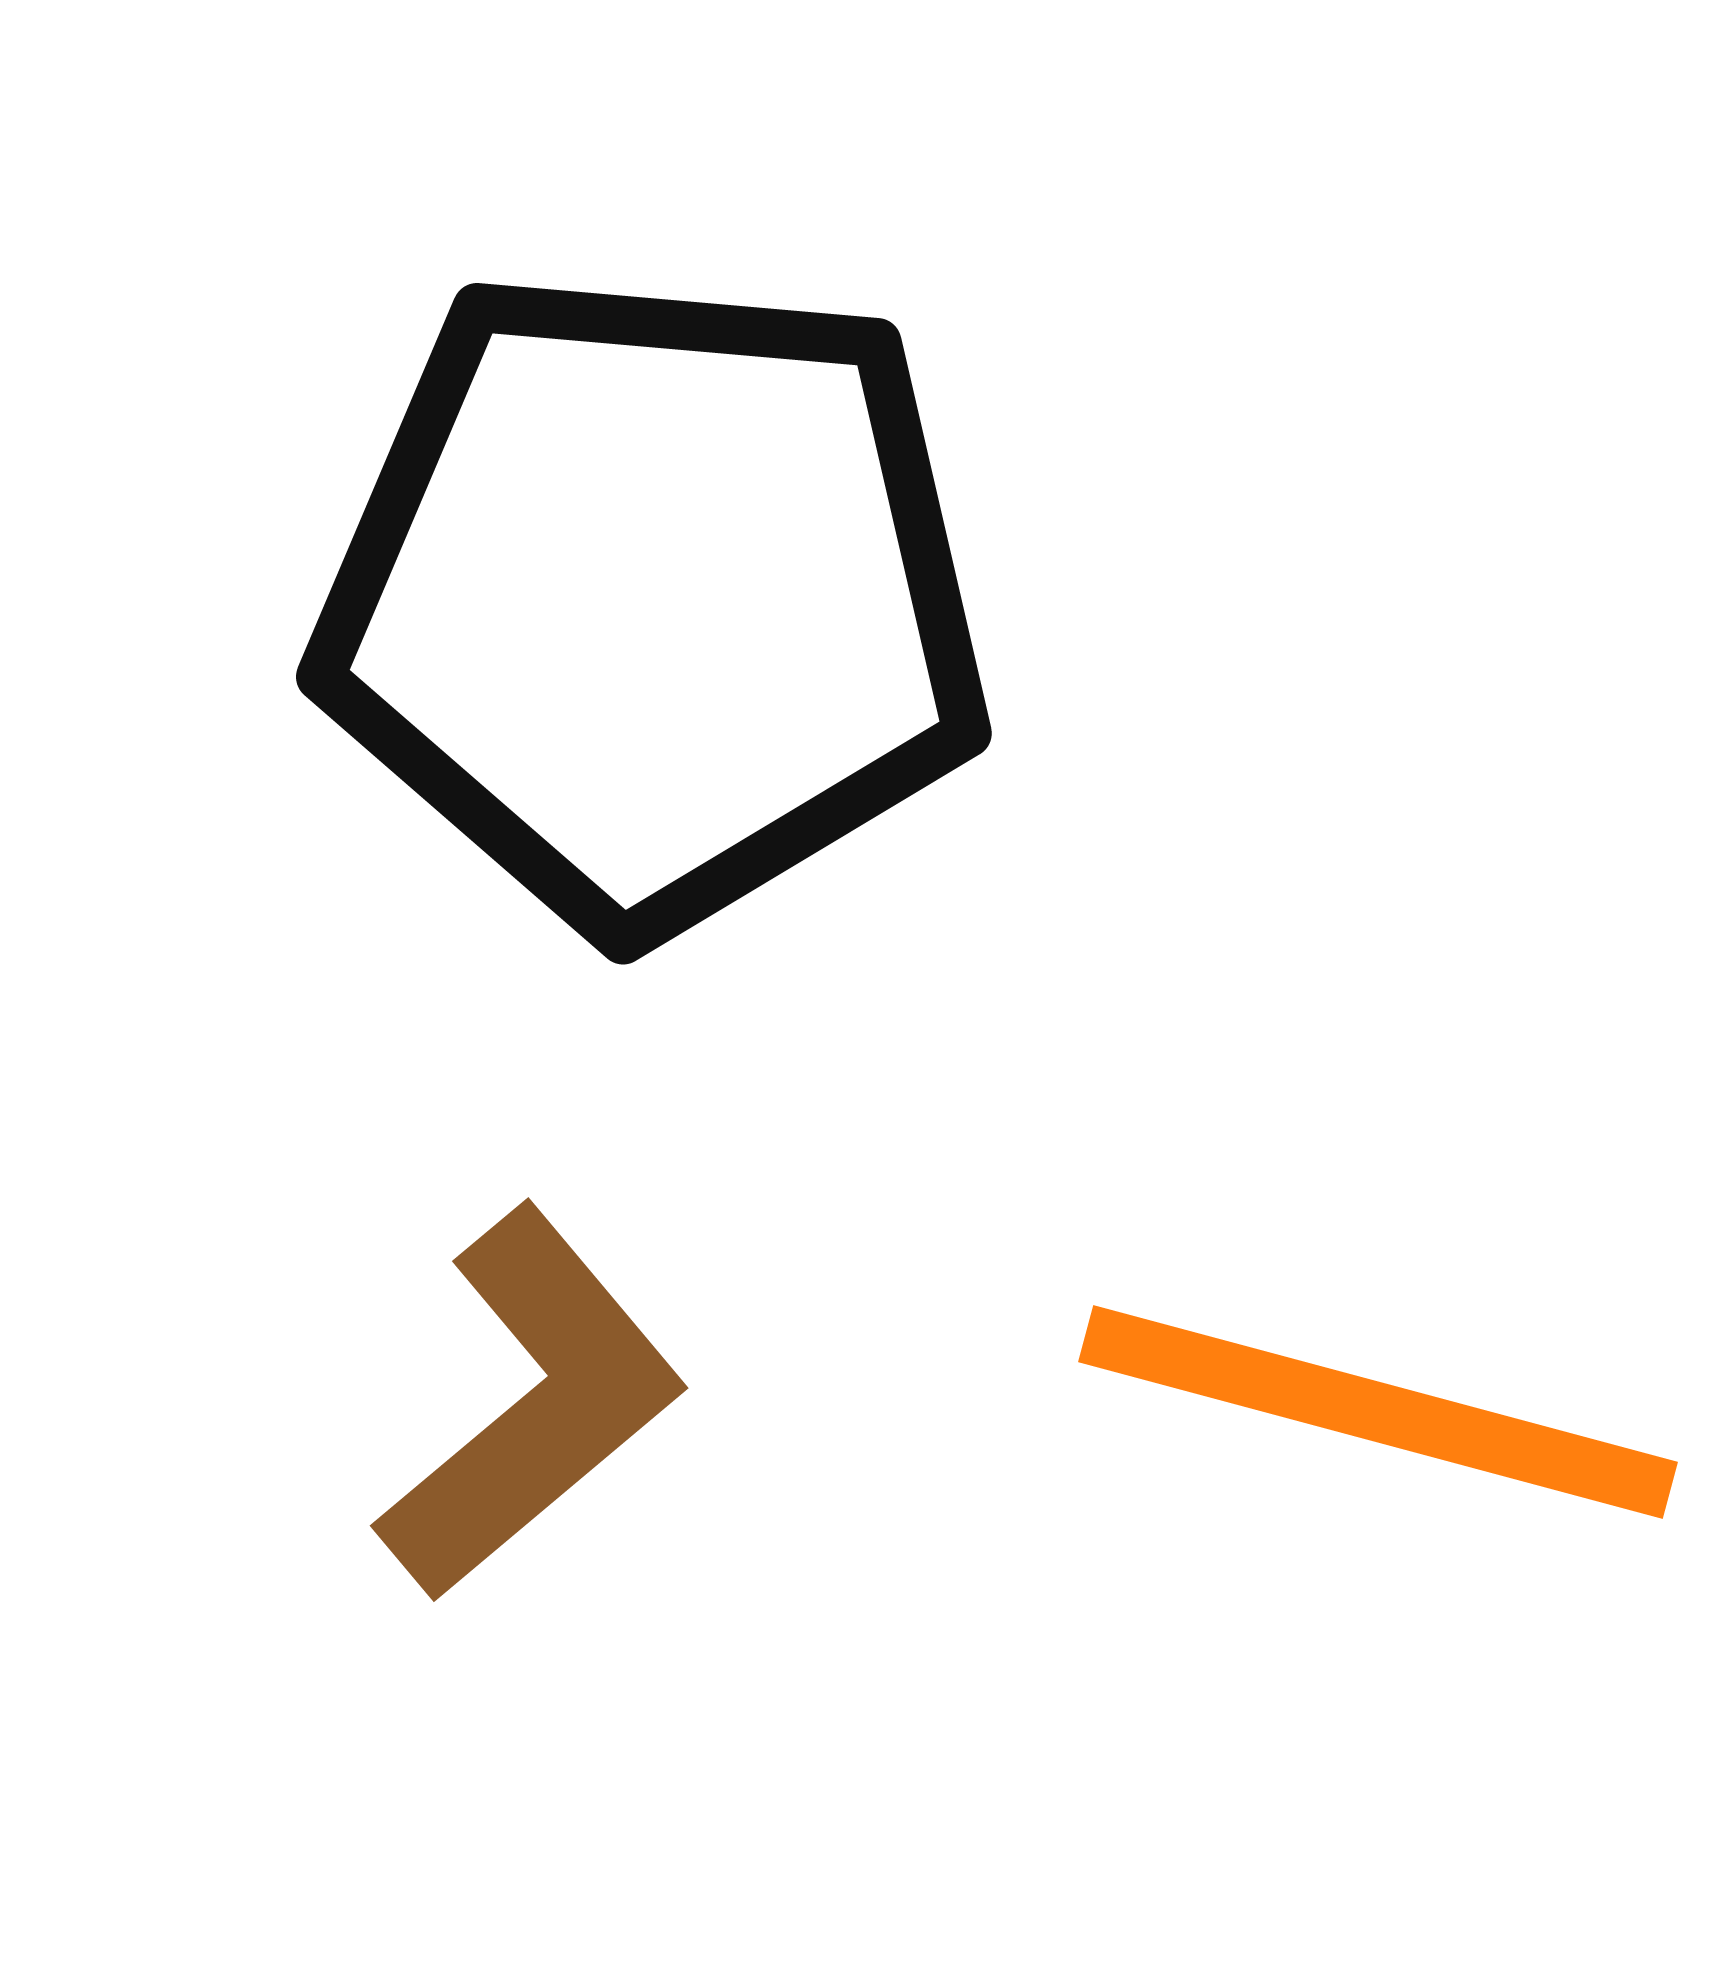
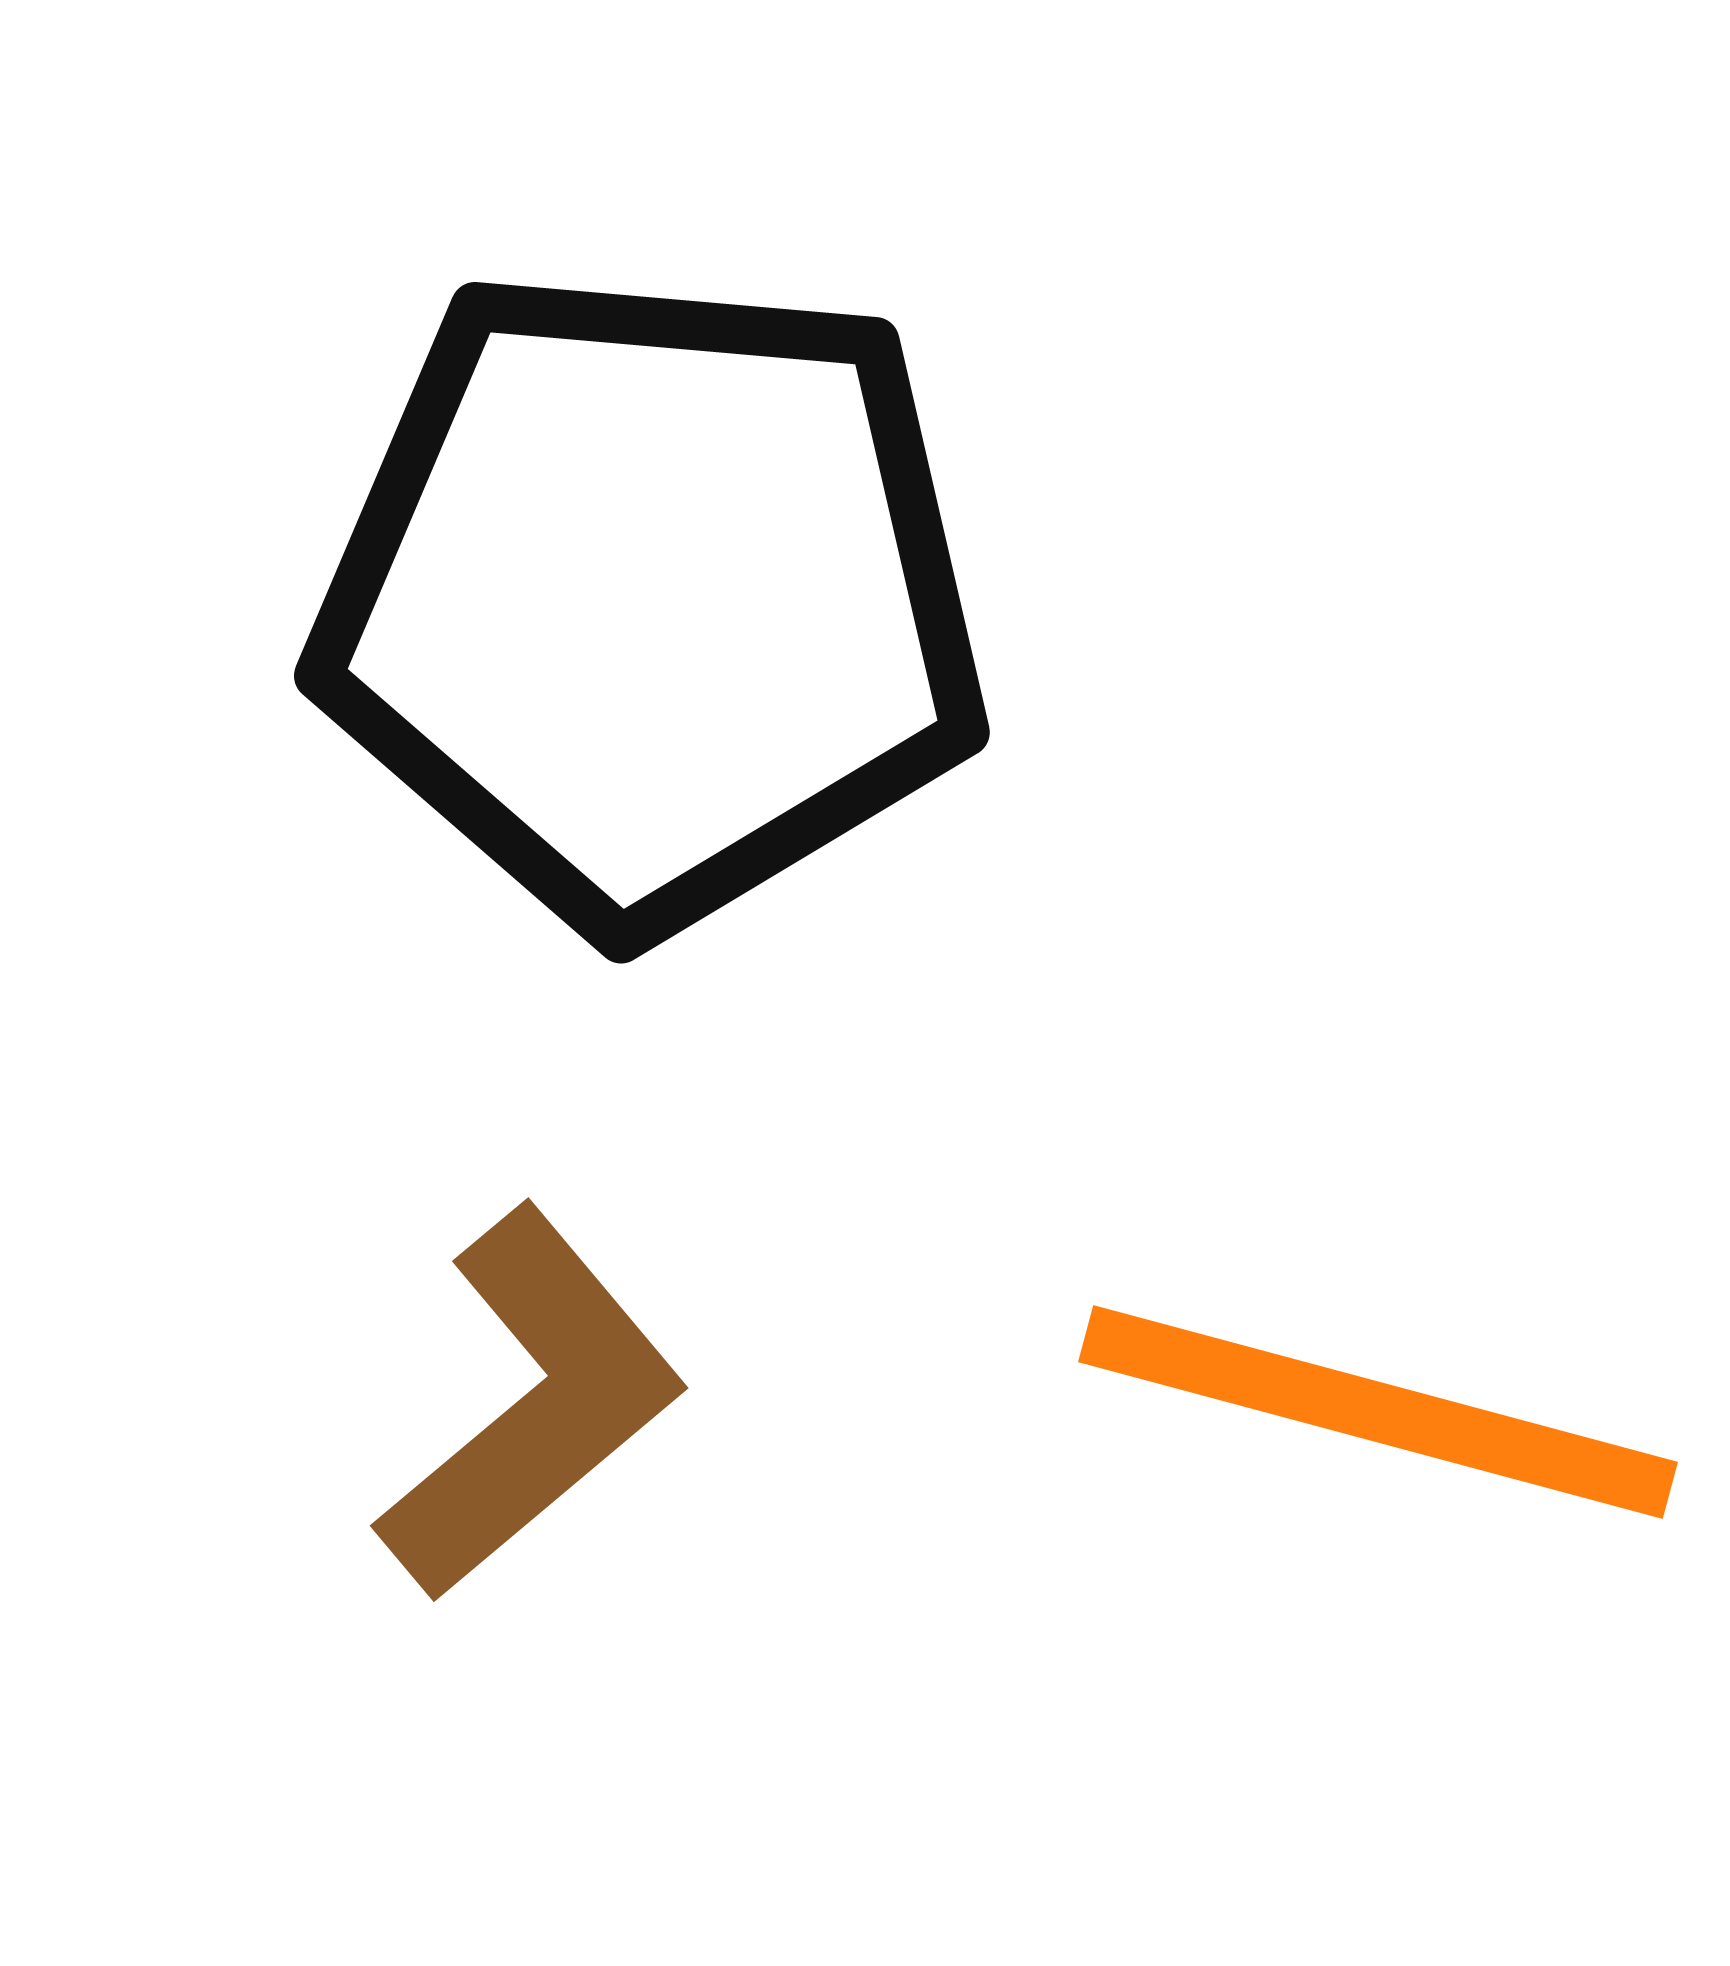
black pentagon: moved 2 px left, 1 px up
